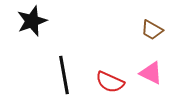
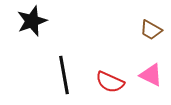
brown trapezoid: moved 1 px left
pink triangle: moved 2 px down
